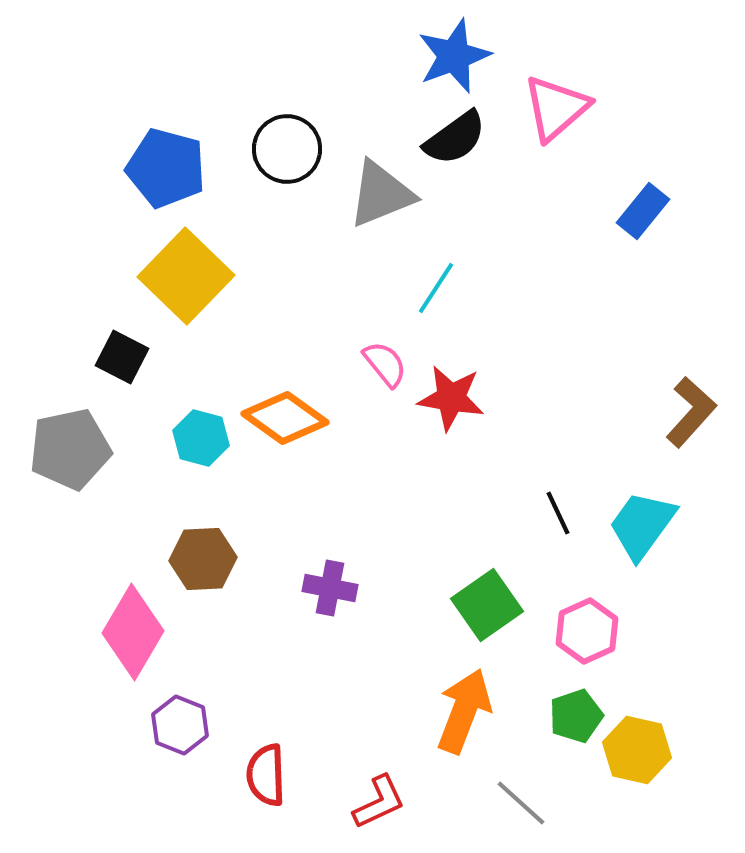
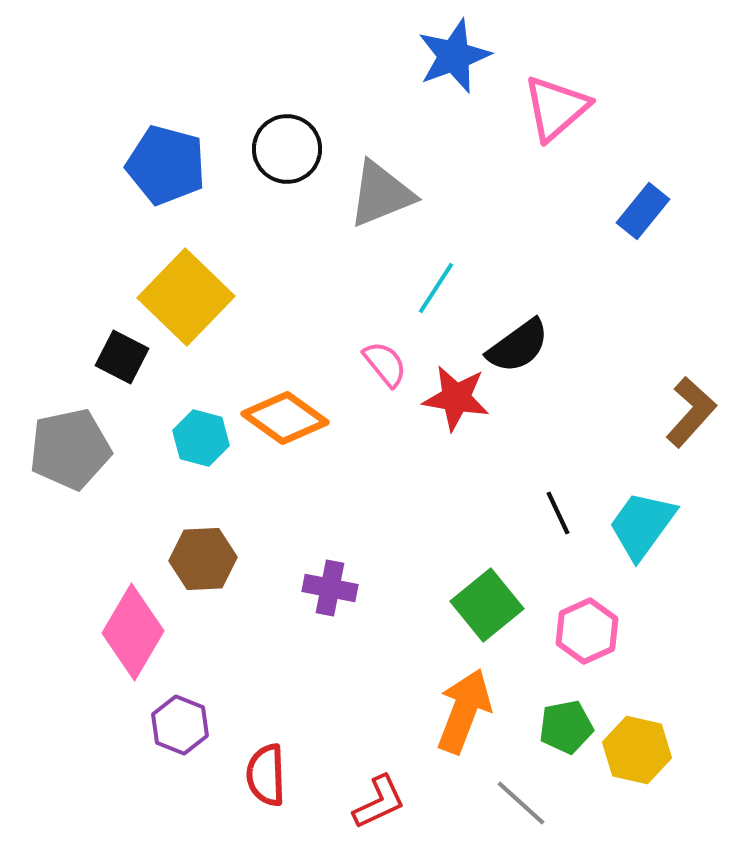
black semicircle: moved 63 px right, 208 px down
blue pentagon: moved 3 px up
yellow square: moved 21 px down
red star: moved 5 px right
green square: rotated 4 degrees counterclockwise
green pentagon: moved 10 px left, 11 px down; rotated 8 degrees clockwise
